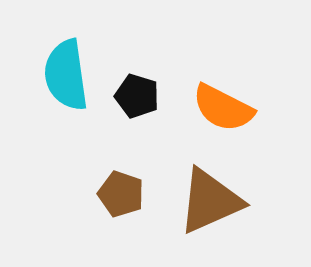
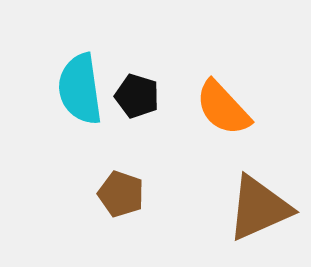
cyan semicircle: moved 14 px right, 14 px down
orange semicircle: rotated 20 degrees clockwise
brown triangle: moved 49 px right, 7 px down
